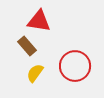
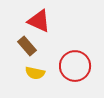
red triangle: rotated 15 degrees clockwise
yellow semicircle: rotated 114 degrees counterclockwise
